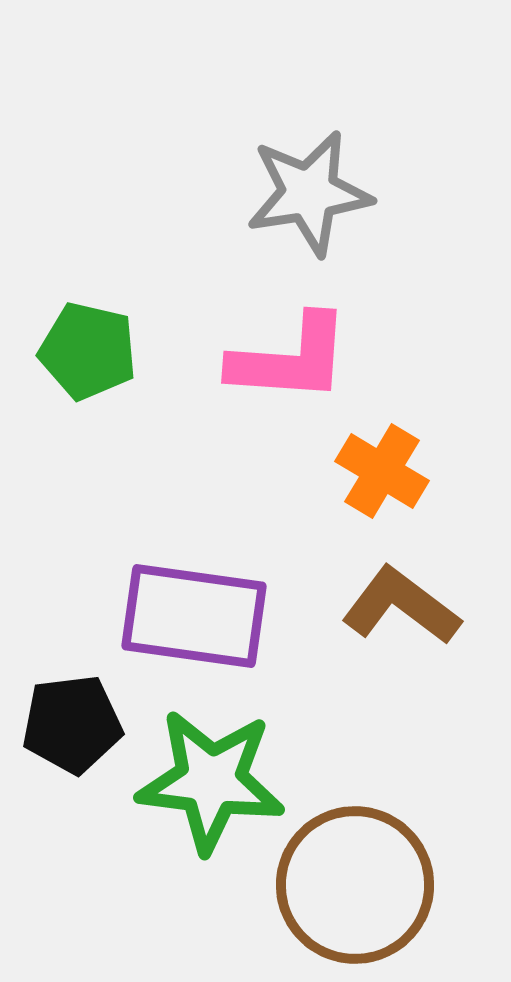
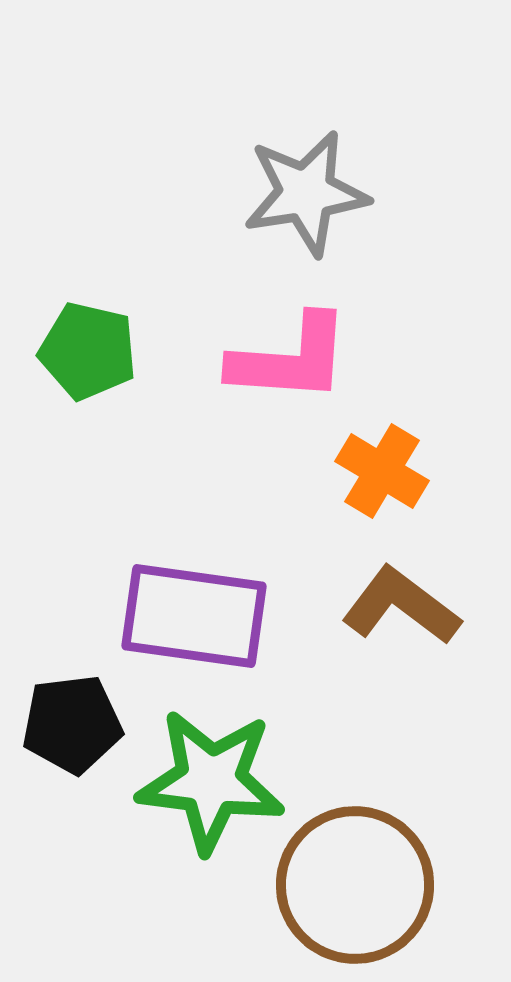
gray star: moved 3 px left
